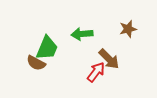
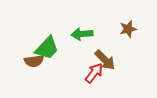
green trapezoid: rotated 20 degrees clockwise
brown arrow: moved 4 px left, 1 px down
brown semicircle: moved 2 px left, 2 px up; rotated 36 degrees counterclockwise
red arrow: moved 2 px left, 1 px down
